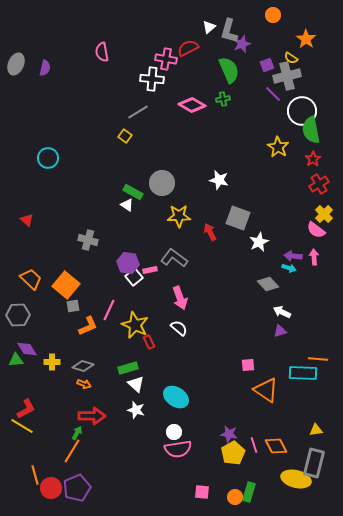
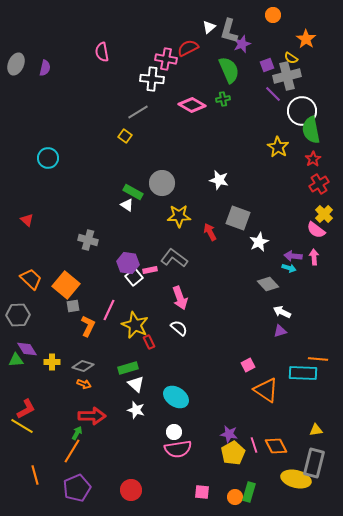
orange L-shape at (88, 326): rotated 40 degrees counterclockwise
pink square at (248, 365): rotated 24 degrees counterclockwise
red circle at (51, 488): moved 80 px right, 2 px down
